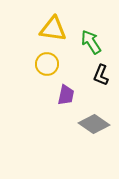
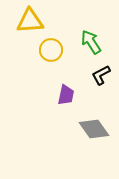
yellow triangle: moved 23 px left, 8 px up; rotated 12 degrees counterclockwise
yellow circle: moved 4 px right, 14 px up
black L-shape: rotated 40 degrees clockwise
gray diamond: moved 5 px down; rotated 20 degrees clockwise
